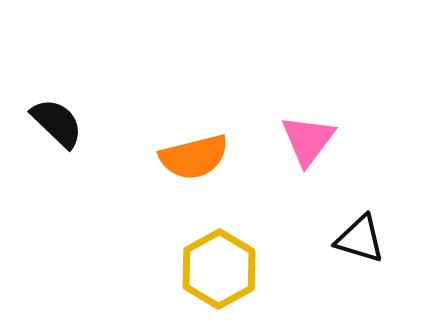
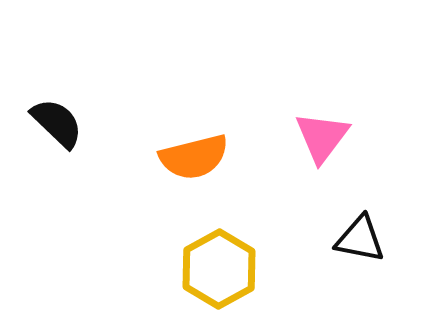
pink triangle: moved 14 px right, 3 px up
black triangle: rotated 6 degrees counterclockwise
